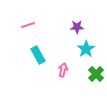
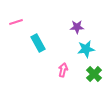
pink line: moved 12 px left, 3 px up
cyan star: rotated 24 degrees clockwise
cyan rectangle: moved 12 px up
green cross: moved 2 px left
